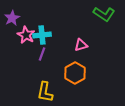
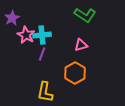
green L-shape: moved 19 px left, 1 px down
